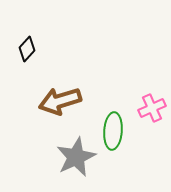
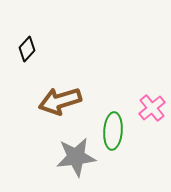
pink cross: rotated 16 degrees counterclockwise
gray star: rotated 18 degrees clockwise
